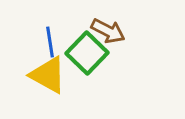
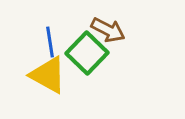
brown arrow: moved 1 px up
